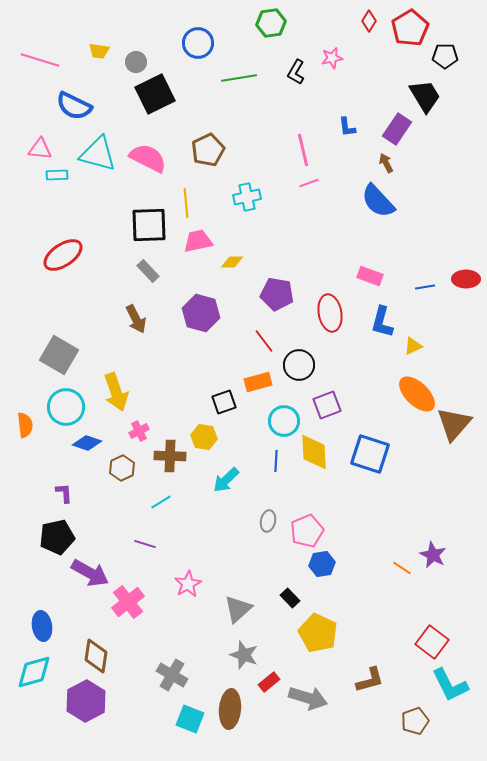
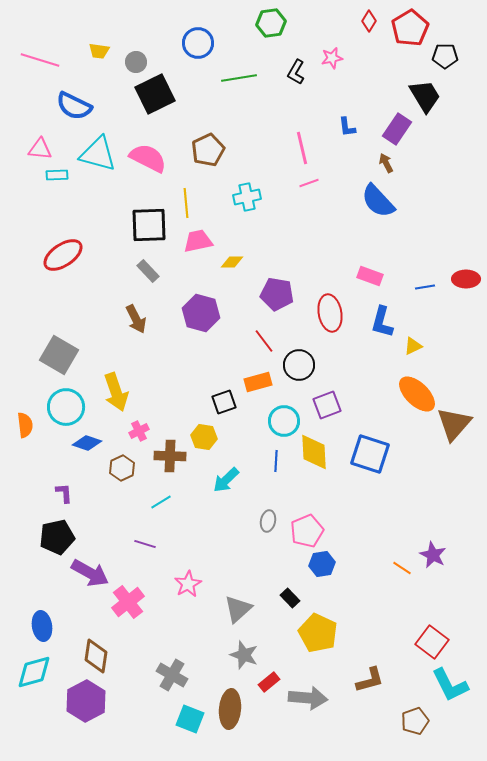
pink line at (303, 150): moved 1 px left, 2 px up
gray arrow at (308, 698): rotated 12 degrees counterclockwise
